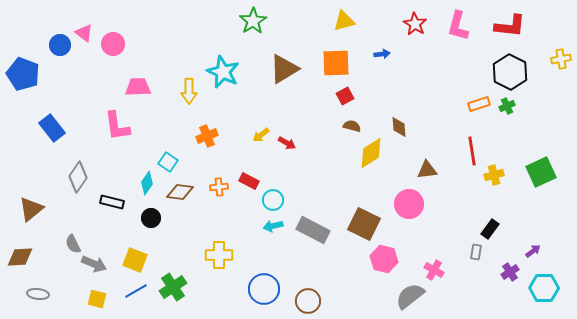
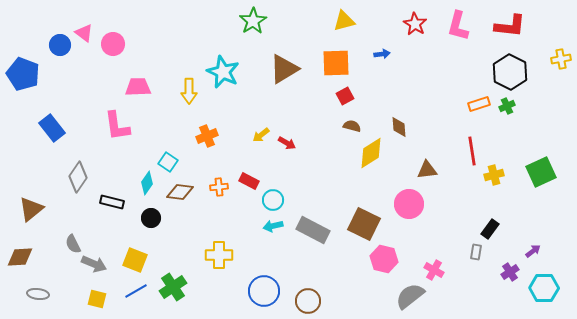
blue circle at (264, 289): moved 2 px down
